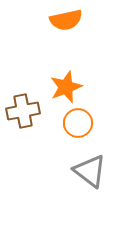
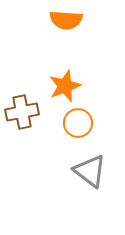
orange semicircle: rotated 16 degrees clockwise
orange star: moved 1 px left, 1 px up
brown cross: moved 1 px left, 1 px down
